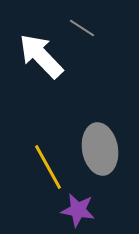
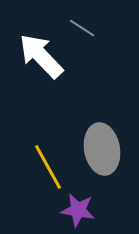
gray ellipse: moved 2 px right
